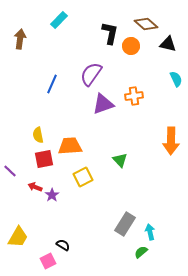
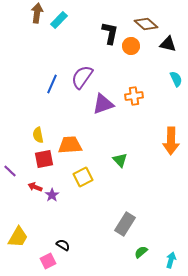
brown arrow: moved 17 px right, 26 px up
purple semicircle: moved 9 px left, 3 px down
orange trapezoid: moved 1 px up
cyan arrow: moved 21 px right, 28 px down; rotated 28 degrees clockwise
